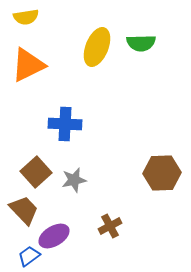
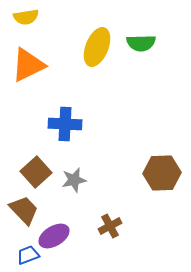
blue trapezoid: moved 1 px left, 1 px up; rotated 15 degrees clockwise
